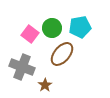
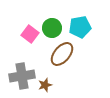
gray cross: moved 9 px down; rotated 30 degrees counterclockwise
brown star: rotated 16 degrees clockwise
